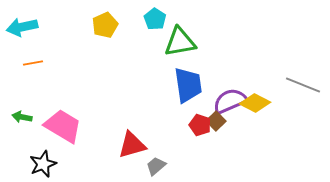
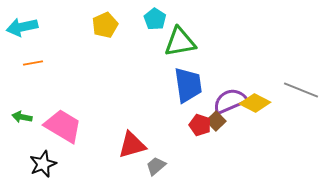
gray line: moved 2 px left, 5 px down
